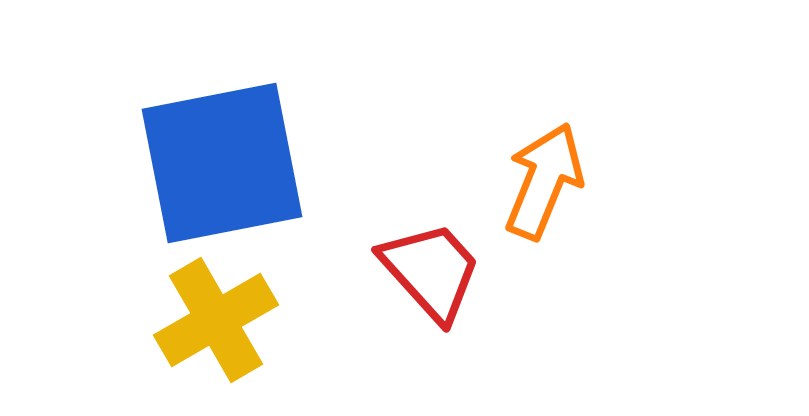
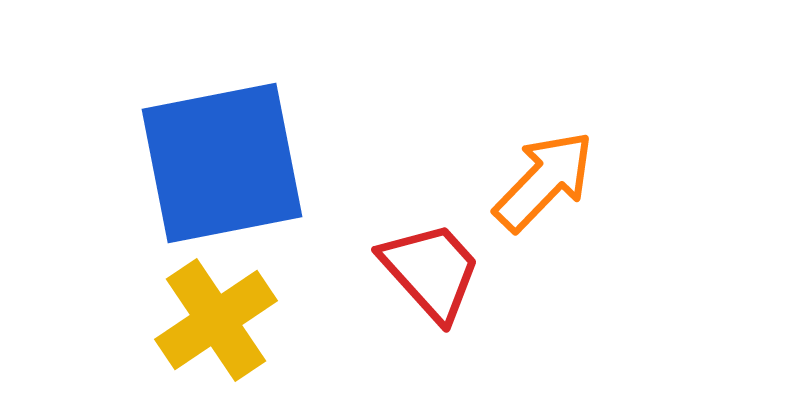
orange arrow: rotated 22 degrees clockwise
yellow cross: rotated 4 degrees counterclockwise
